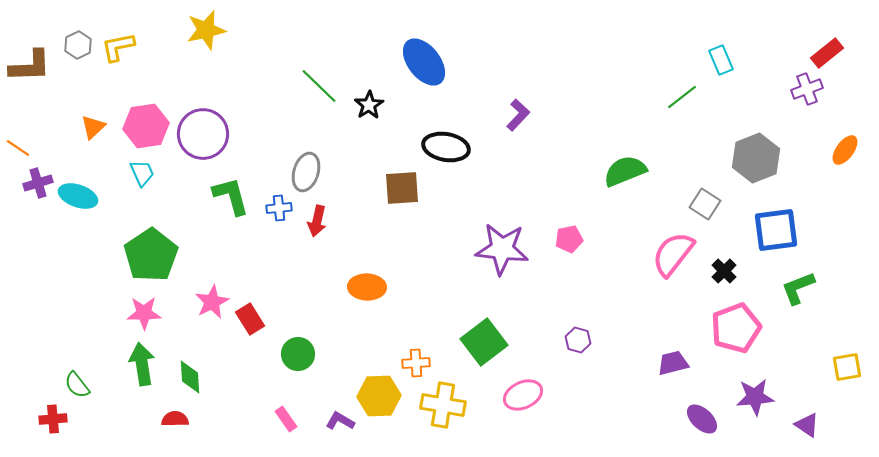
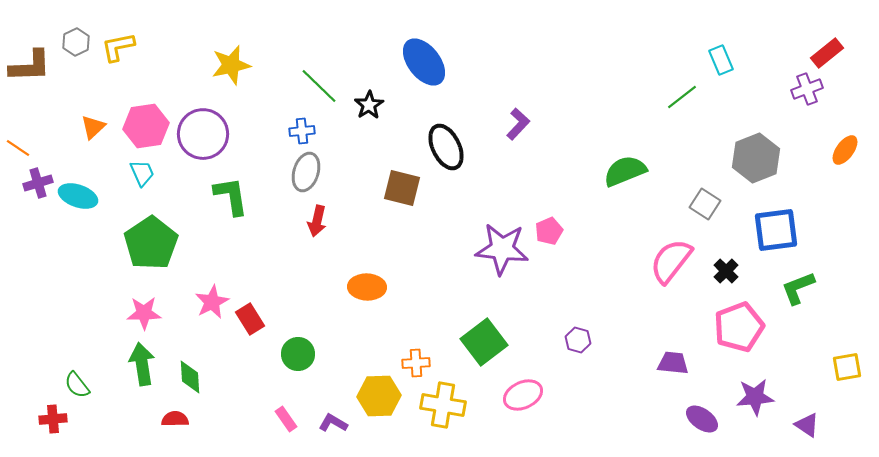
yellow star at (206, 30): moved 25 px right, 35 px down
gray hexagon at (78, 45): moved 2 px left, 3 px up
purple L-shape at (518, 115): moved 9 px down
black ellipse at (446, 147): rotated 54 degrees clockwise
brown square at (402, 188): rotated 18 degrees clockwise
green L-shape at (231, 196): rotated 6 degrees clockwise
blue cross at (279, 208): moved 23 px right, 77 px up
pink pentagon at (569, 239): moved 20 px left, 8 px up; rotated 12 degrees counterclockwise
pink semicircle at (673, 254): moved 2 px left, 7 px down
green pentagon at (151, 255): moved 12 px up
black cross at (724, 271): moved 2 px right
pink pentagon at (736, 328): moved 3 px right, 1 px up
purple trapezoid at (673, 363): rotated 20 degrees clockwise
purple ellipse at (702, 419): rotated 8 degrees counterclockwise
purple L-shape at (340, 421): moved 7 px left, 2 px down
